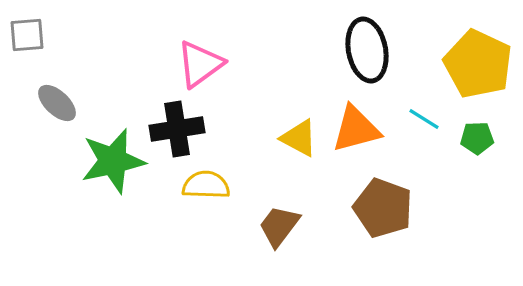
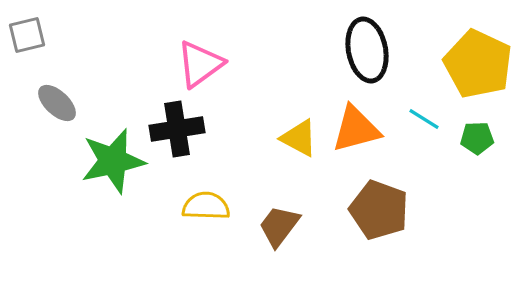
gray square: rotated 9 degrees counterclockwise
yellow semicircle: moved 21 px down
brown pentagon: moved 4 px left, 2 px down
